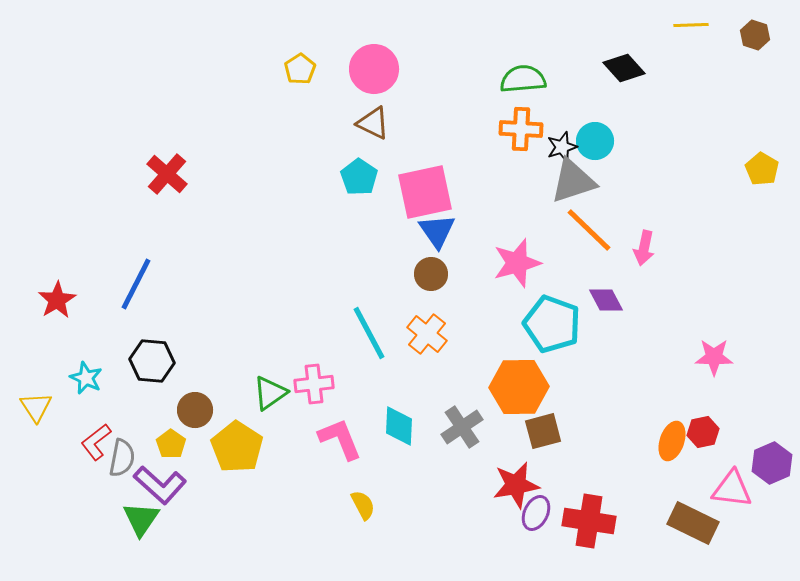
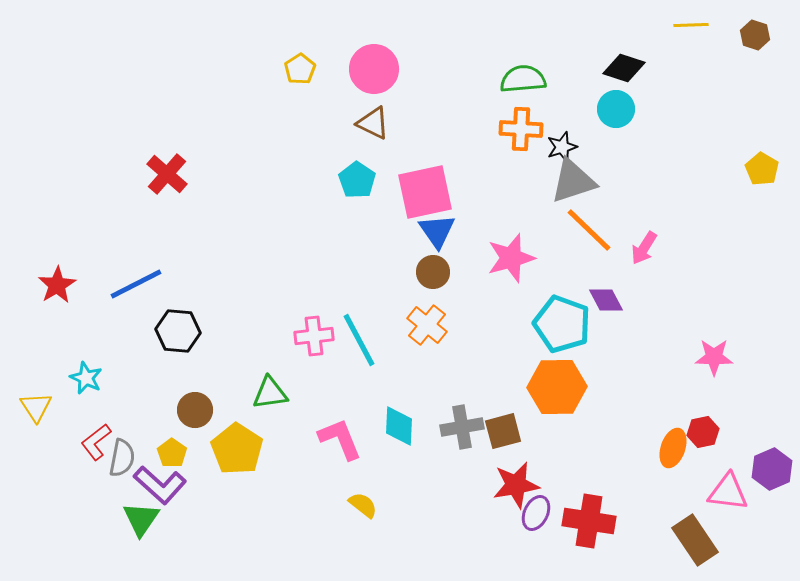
black diamond at (624, 68): rotated 30 degrees counterclockwise
cyan circle at (595, 141): moved 21 px right, 32 px up
cyan pentagon at (359, 177): moved 2 px left, 3 px down
pink arrow at (644, 248): rotated 20 degrees clockwise
pink star at (517, 263): moved 6 px left, 5 px up
brown circle at (431, 274): moved 2 px right, 2 px up
blue line at (136, 284): rotated 36 degrees clockwise
red star at (57, 300): moved 15 px up
cyan pentagon at (552, 324): moved 10 px right
cyan line at (369, 333): moved 10 px left, 7 px down
orange cross at (427, 334): moved 9 px up
black hexagon at (152, 361): moved 26 px right, 30 px up
pink cross at (314, 384): moved 48 px up
orange hexagon at (519, 387): moved 38 px right
green triangle at (270, 393): rotated 27 degrees clockwise
gray cross at (462, 427): rotated 24 degrees clockwise
brown square at (543, 431): moved 40 px left
orange ellipse at (672, 441): moved 1 px right, 7 px down
yellow pentagon at (171, 444): moved 1 px right, 9 px down
yellow pentagon at (237, 447): moved 2 px down
purple hexagon at (772, 463): moved 6 px down
pink triangle at (732, 489): moved 4 px left, 3 px down
yellow semicircle at (363, 505): rotated 24 degrees counterclockwise
brown rectangle at (693, 523): moved 2 px right, 17 px down; rotated 30 degrees clockwise
